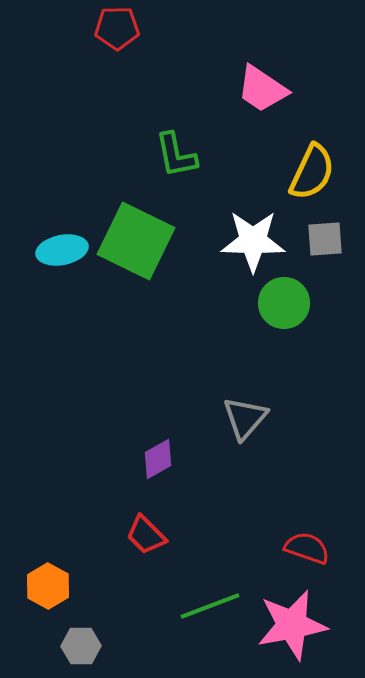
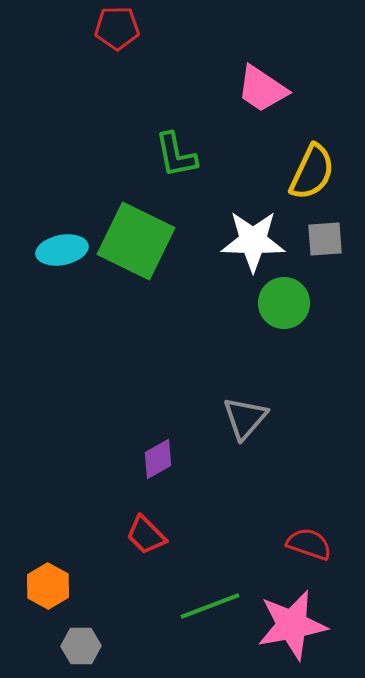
red semicircle: moved 2 px right, 4 px up
